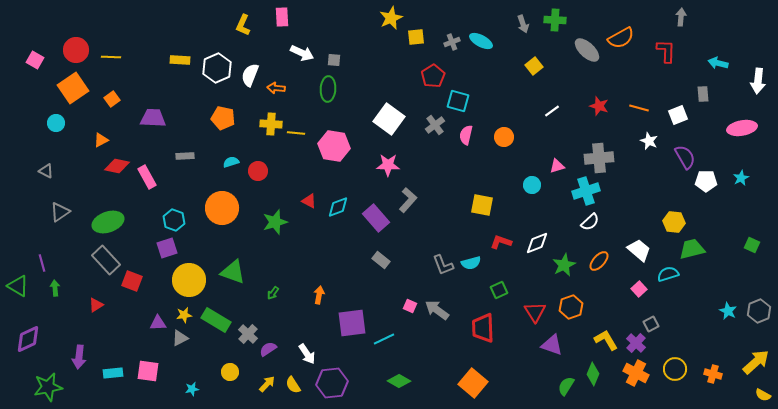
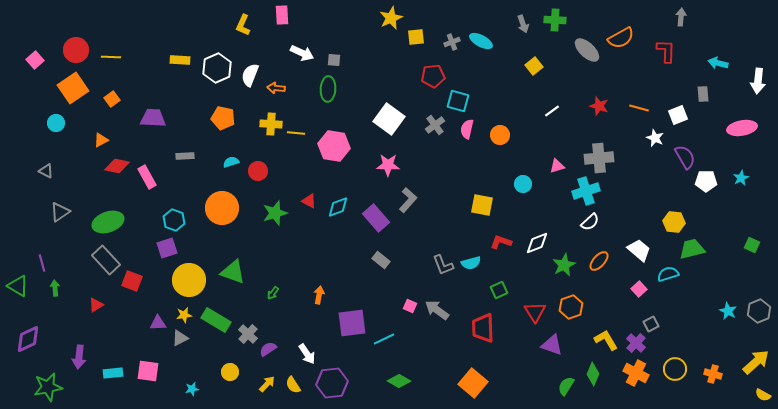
pink rectangle at (282, 17): moved 2 px up
pink square at (35, 60): rotated 18 degrees clockwise
red pentagon at (433, 76): rotated 25 degrees clockwise
pink semicircle at (466, 135): moved 1 px right, 6 px up
orange circle at (504, 137): moved 4 px left, 2 px up
white star at (649, 141): moved 6 px right, 3 px up
cyan circle at (532, 185): moved 9 px left, 1 px up
green star at (275, 222): moved 9 px up
